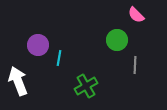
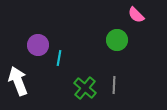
gray line: moved 21 px left, 20 px down
green cross: moved 1 px left, 2 px down; rotated 20 degrees counterclockwise
